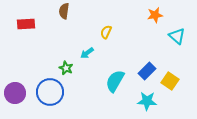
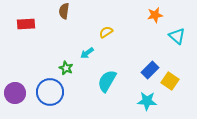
yellow semicircle: rotated 32 degrees clockwise
blue rectangle: moved 3 px right, 1 px up
cyan semicircle: moved 8 px left
